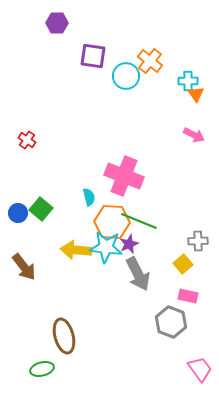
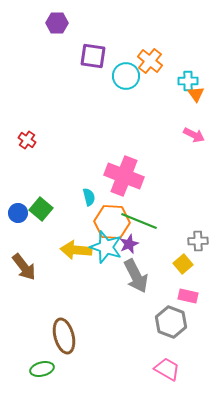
cyan star: rotated 12 degrees clockwise
gray arrow: moved 2 px left, 2 px down
pink trapezoid: moved 33 px left; rotated 24 degrees counterclockwise
